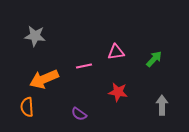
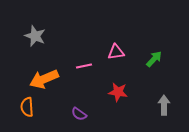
gray star: rotated 15 degrees clockwise
gray arrow: moved 2 px right
